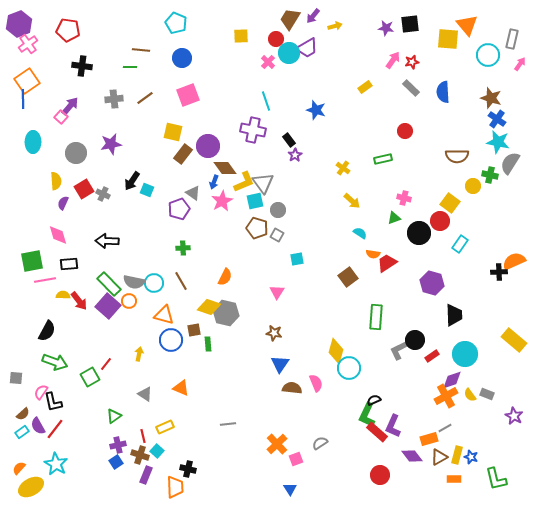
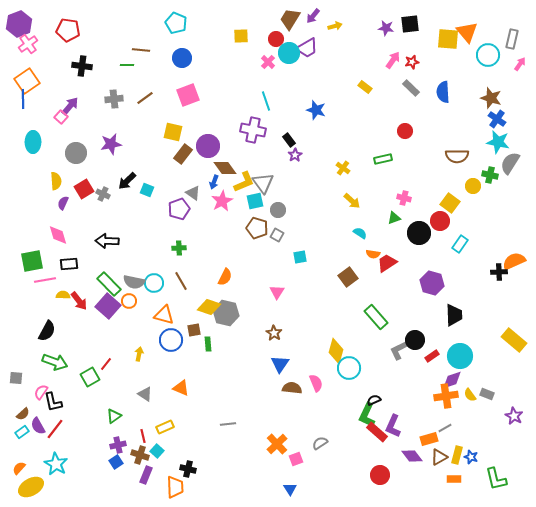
orange triangle at (467, 25): moved 7 px down
green line at (130, 67): moved 3 px left, 2 px up
yellow rectangle at (365, 87): rotated 72 degrees clockwise
black arrow at (132, 181): moved 5 px left; rotated 12 degrees clockwise
green cross at (183, 248): moved 4 px left
cyan square at (297, 259): moved 3 px right, 2 px up
green rectangle at (376, 317): rotated 45 degrees counterclockwise
brown star at (274, 333): rotated 21 degrees clockwise
cyan circle at (465, 354): moved 5 px left, 2 px down
orange cross at (446, 396): rotated 20 degrees clockwise
